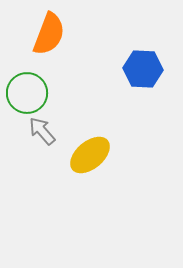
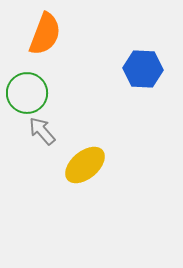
orange semicircle: moved 4 px left
yellow ellipse: moved 5 px left, 10 px down
